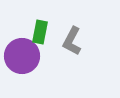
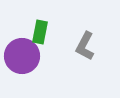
gray L-shape: moved 13 px right, 5 px down
